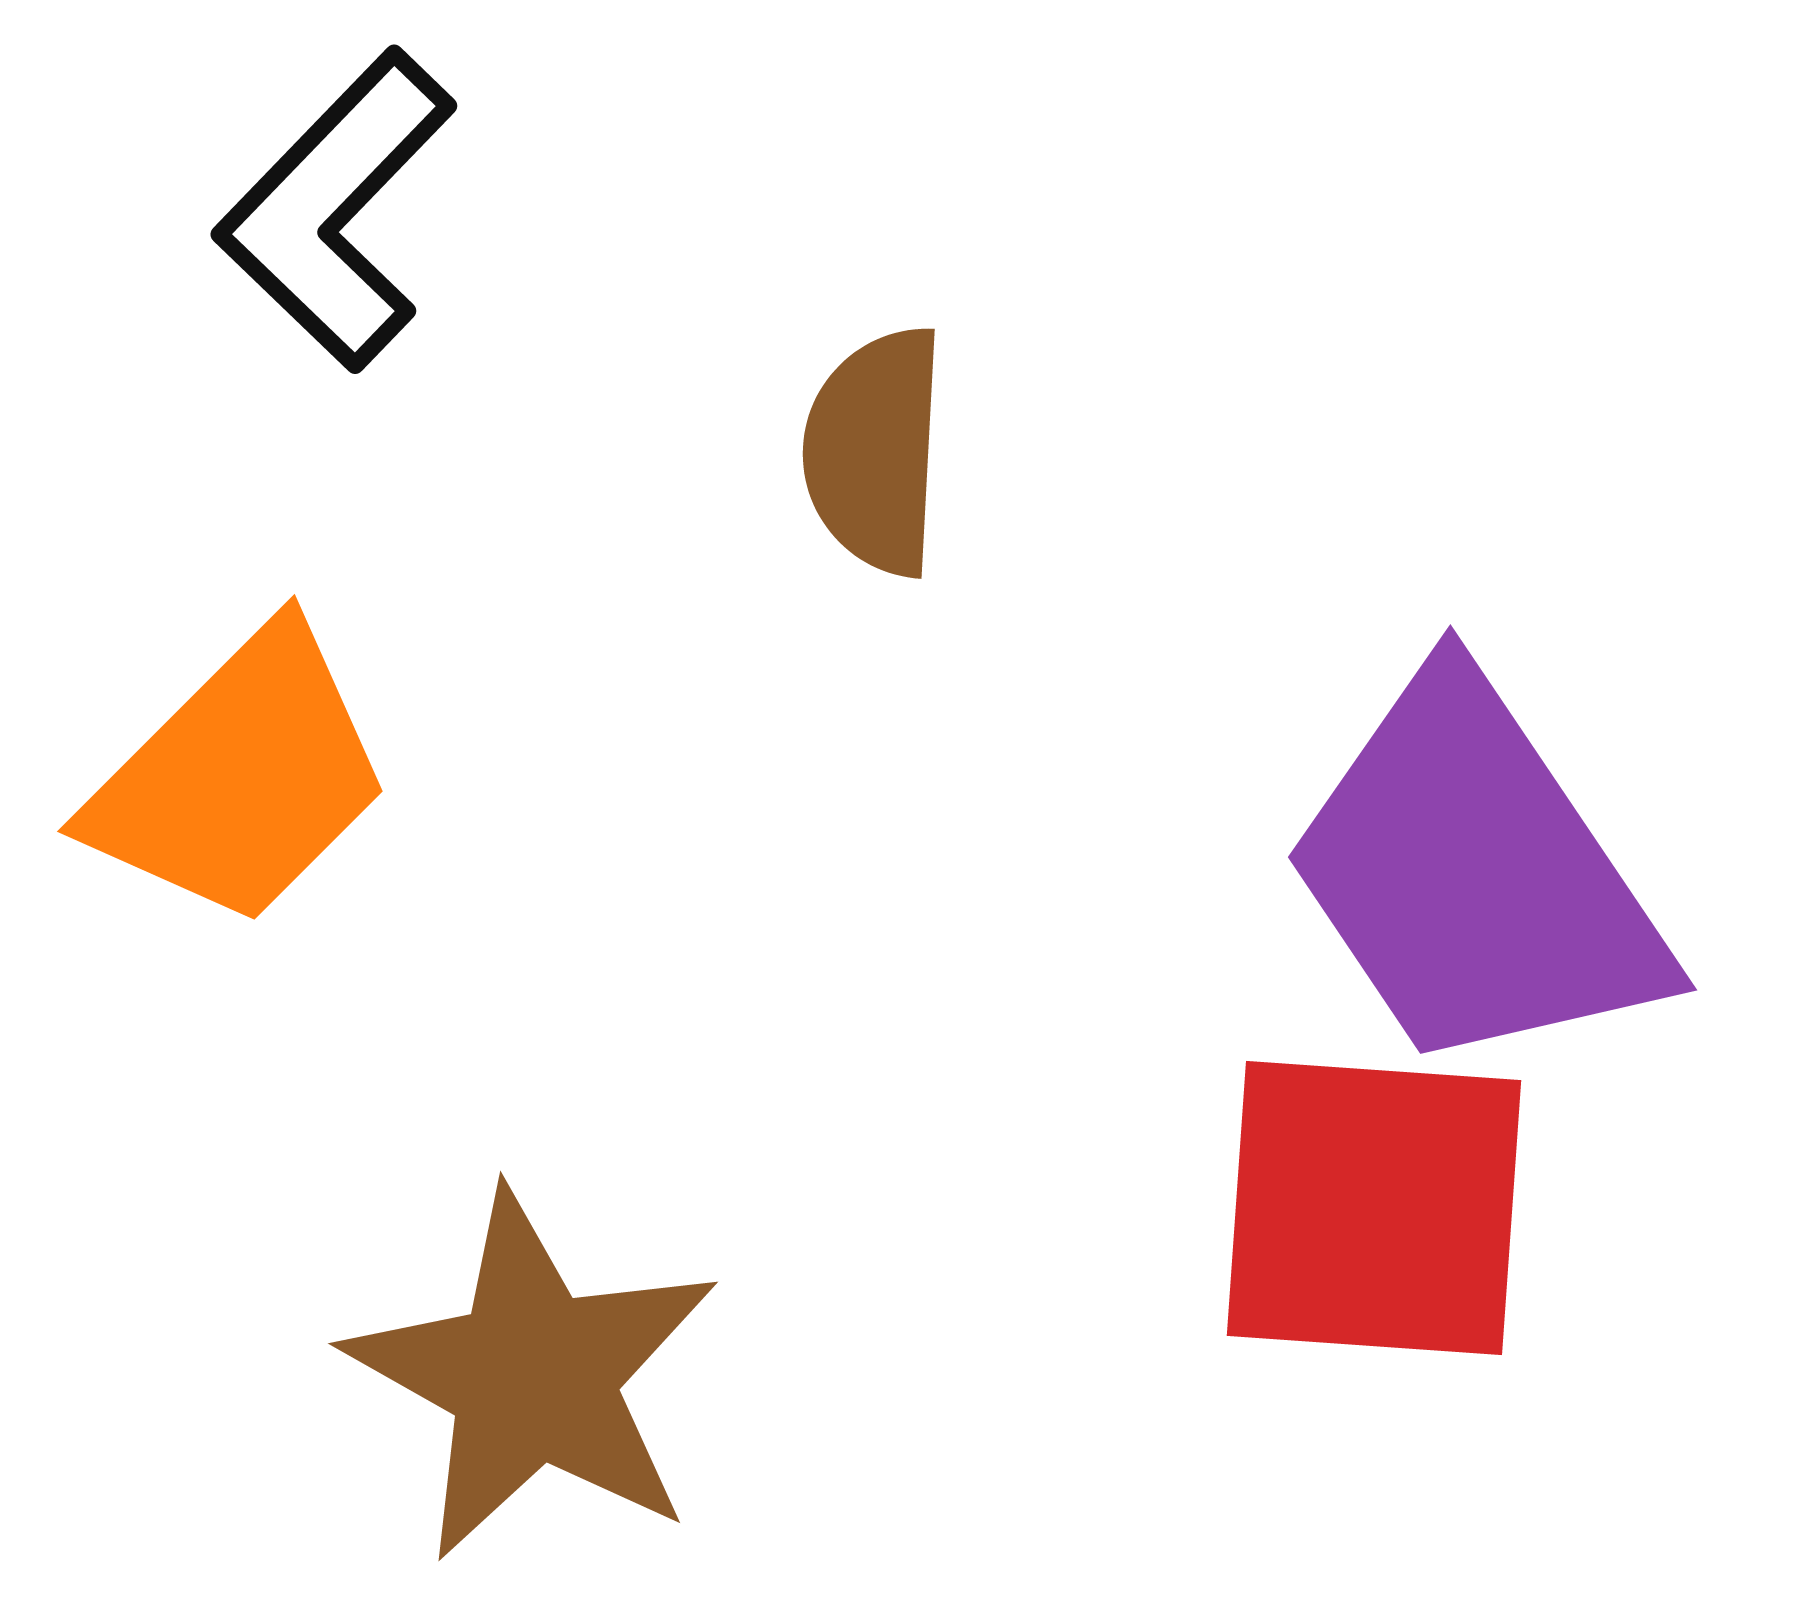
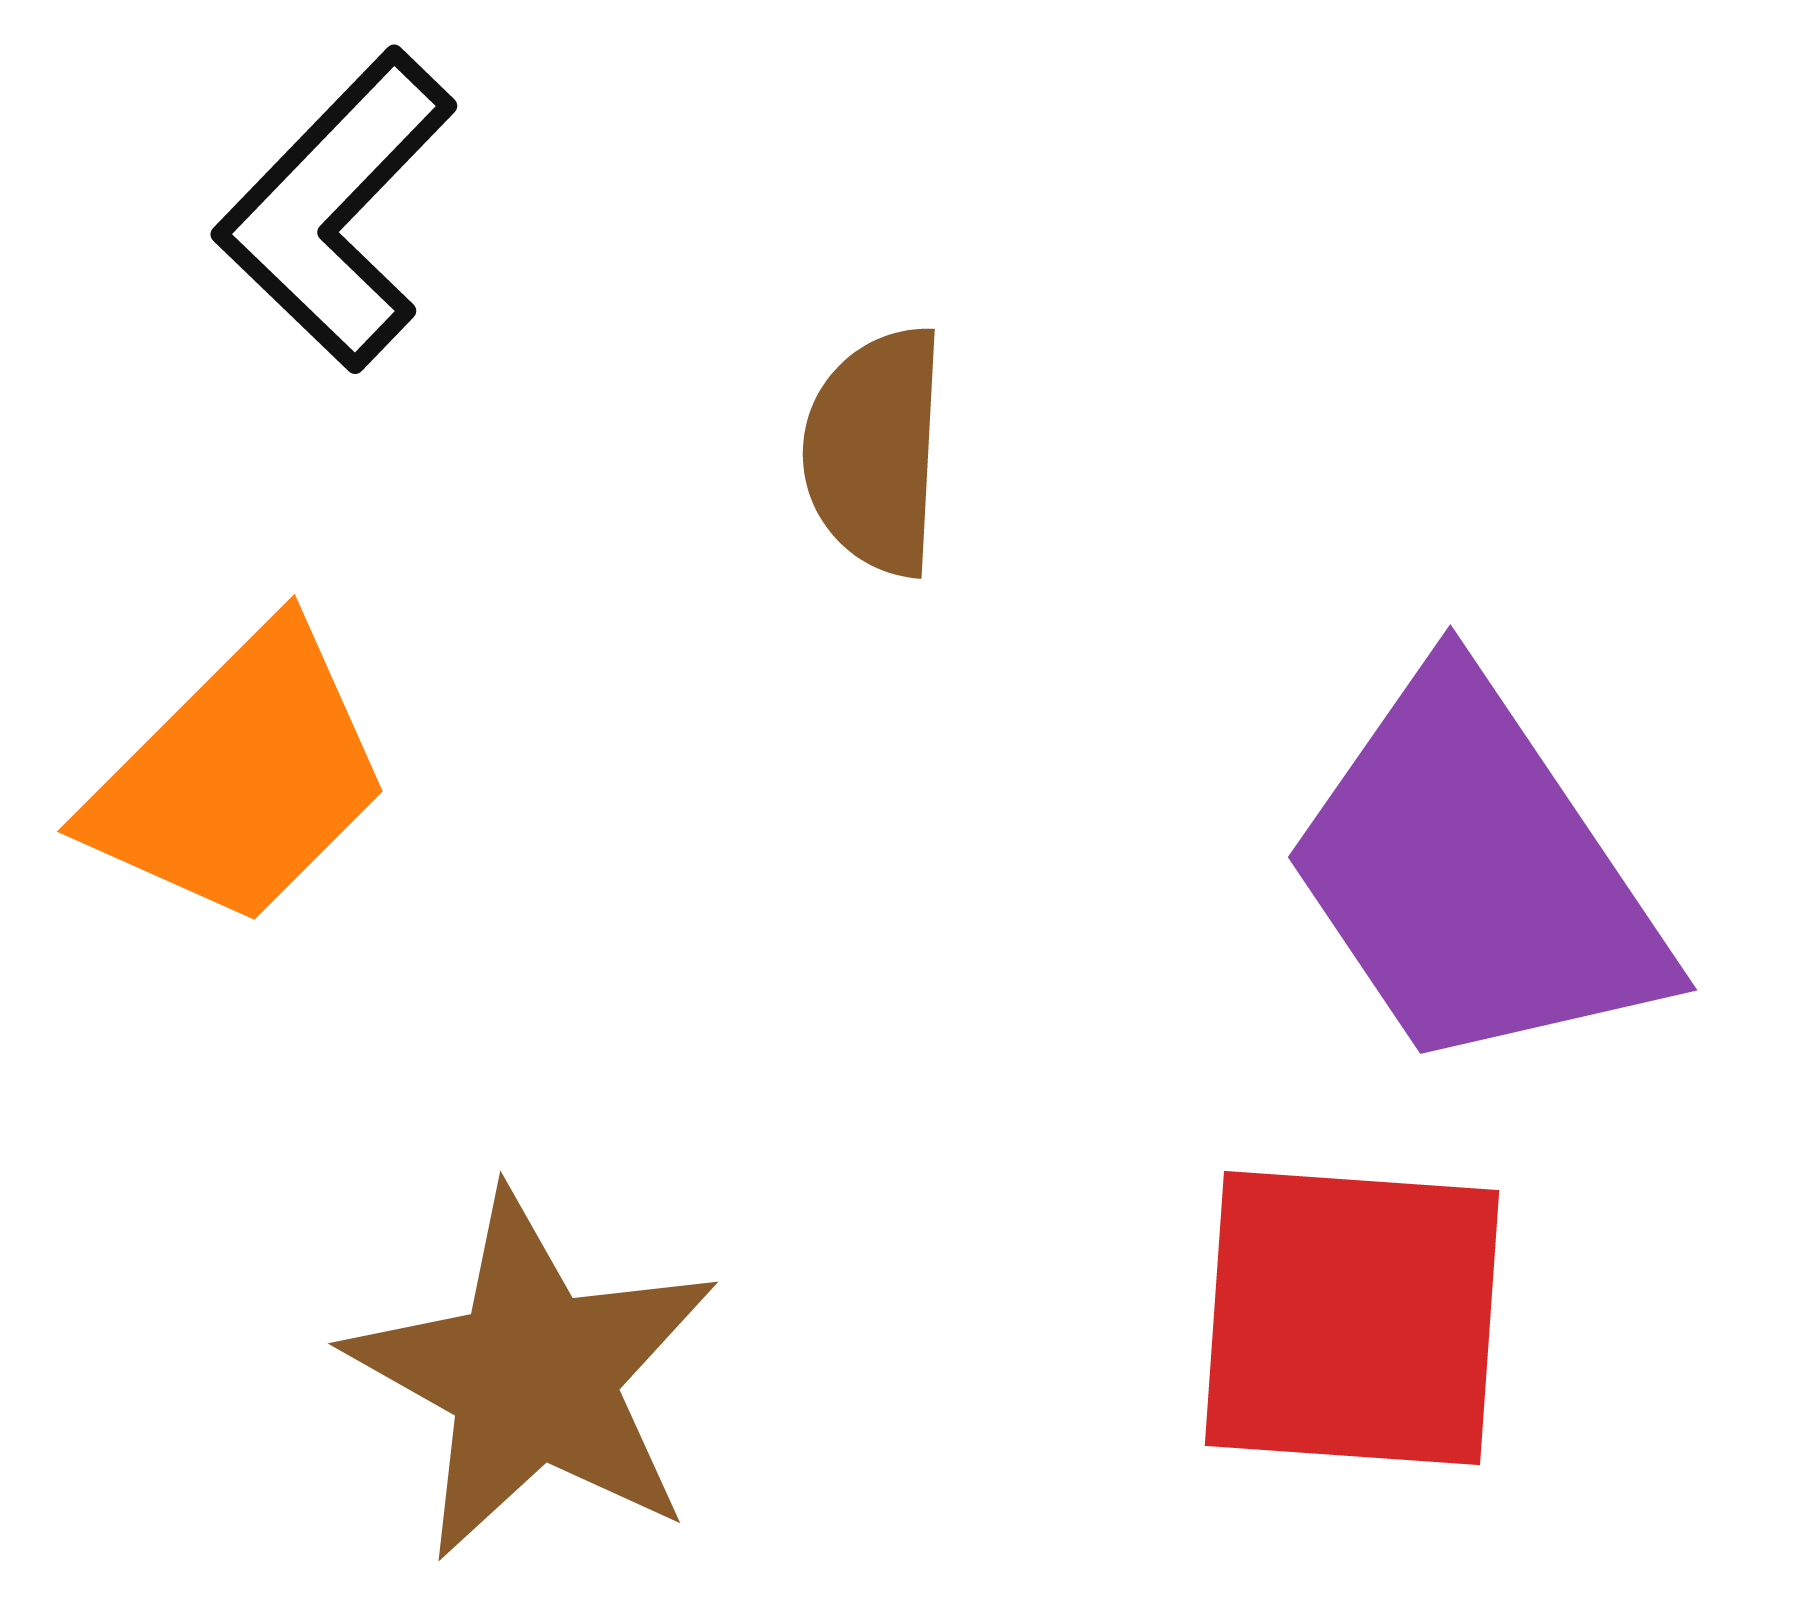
red square: moved 22 px left, 110 px down
